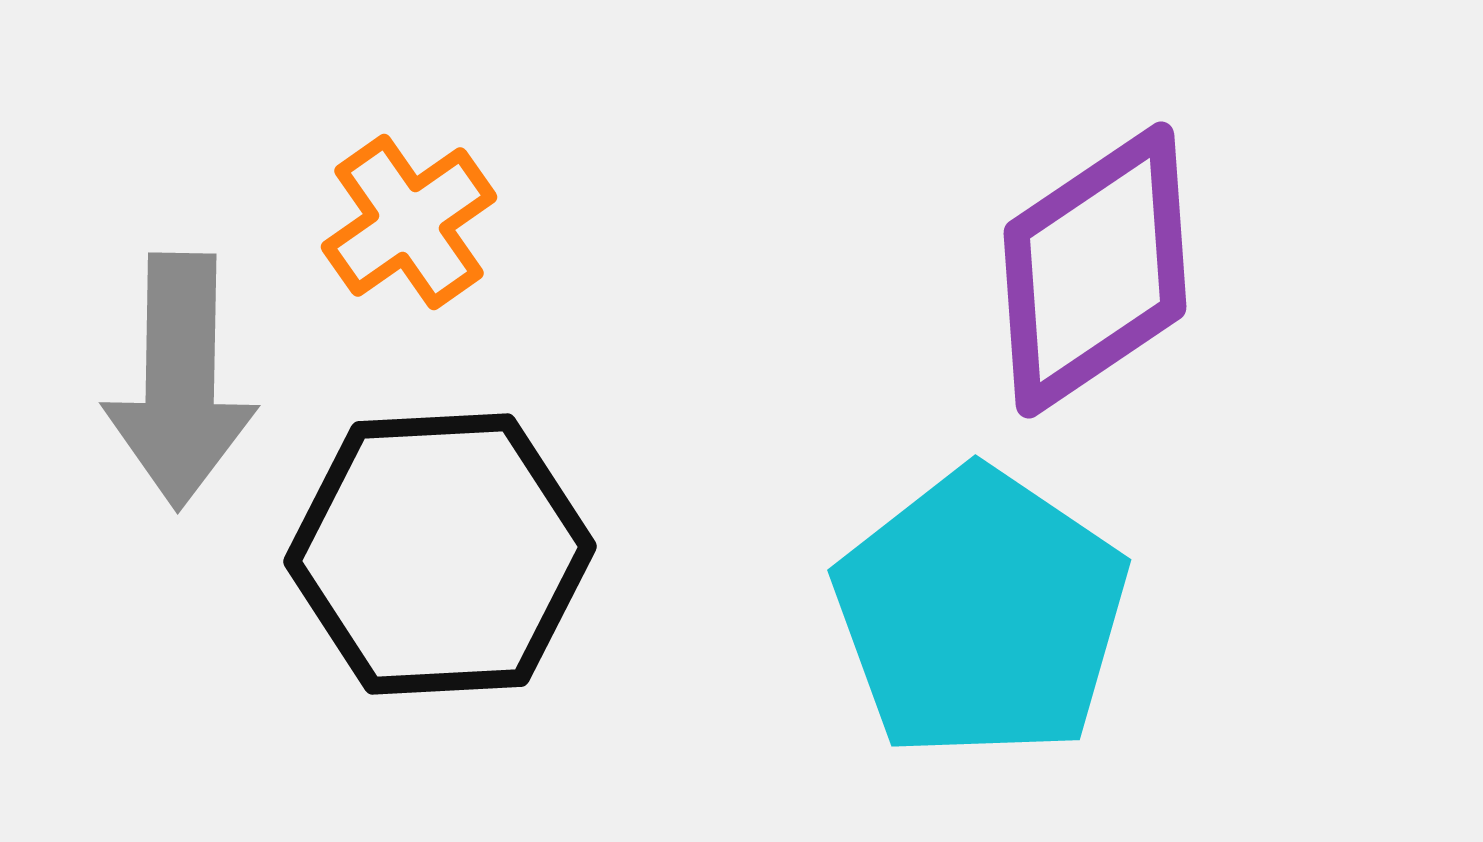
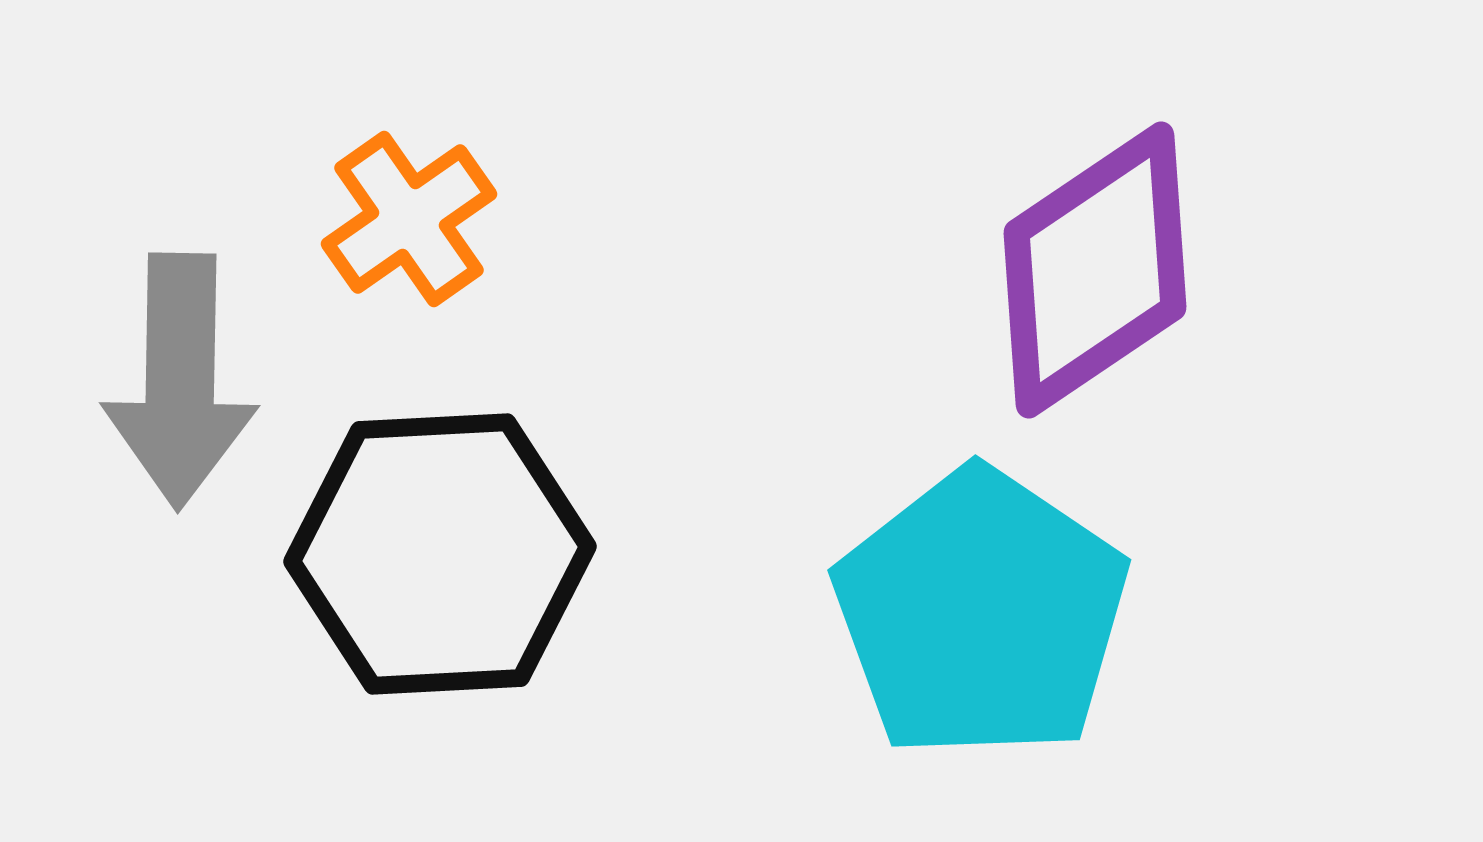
orange cross: moved 3 px up
